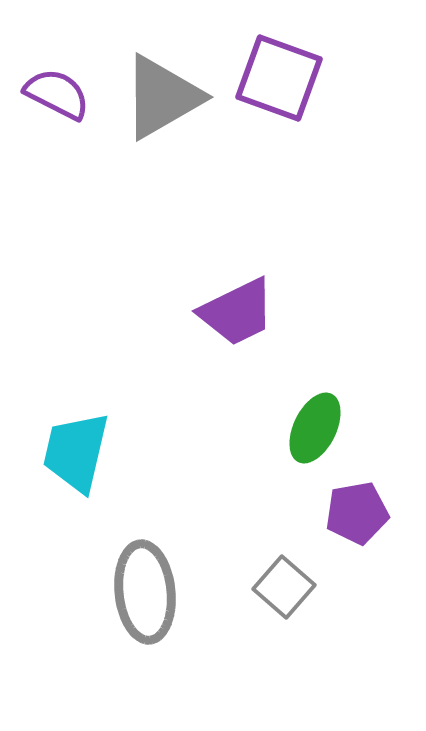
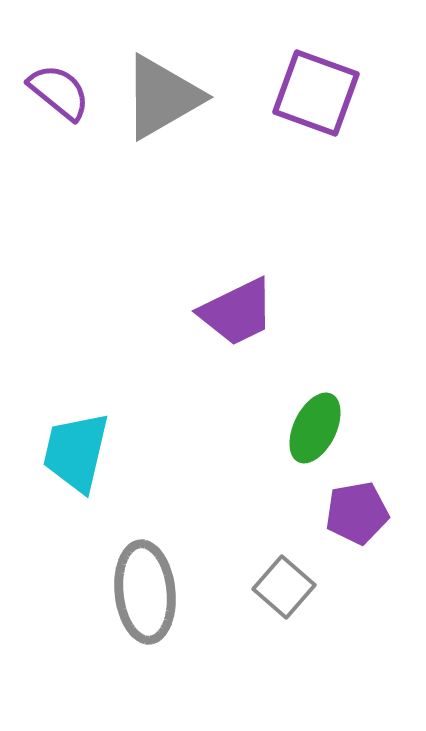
purple square: moved 37 px right, 15 px down
purple semicircle: moved 2 px right, 2 px up; rotated 12 degrees clockwise
